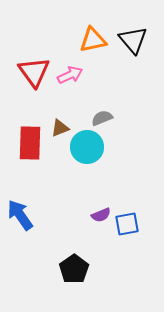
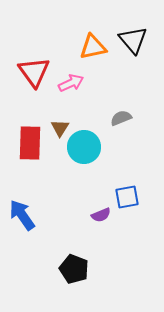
orange triangle: moved 7 px down
pink arrow: moved 1 px right, 8 px down
gray semicircle: moved 19 px right
brown triangle: rotated 36 degrees counterclockwise
cyan circle: moved 3 px left
blue arrow: moved 2 px right
blue square: moved 27 px up
black pentagon: rotated 16 degrees counterclockwise
